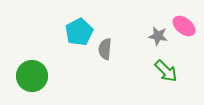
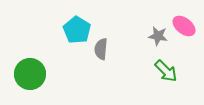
cyan pentagon: moved 2 px left, 2 px up; rotated 12 degrees counterclockwise
gray semicircle: moved 4 px left
green circle: moved 2 px left, 2 px up
